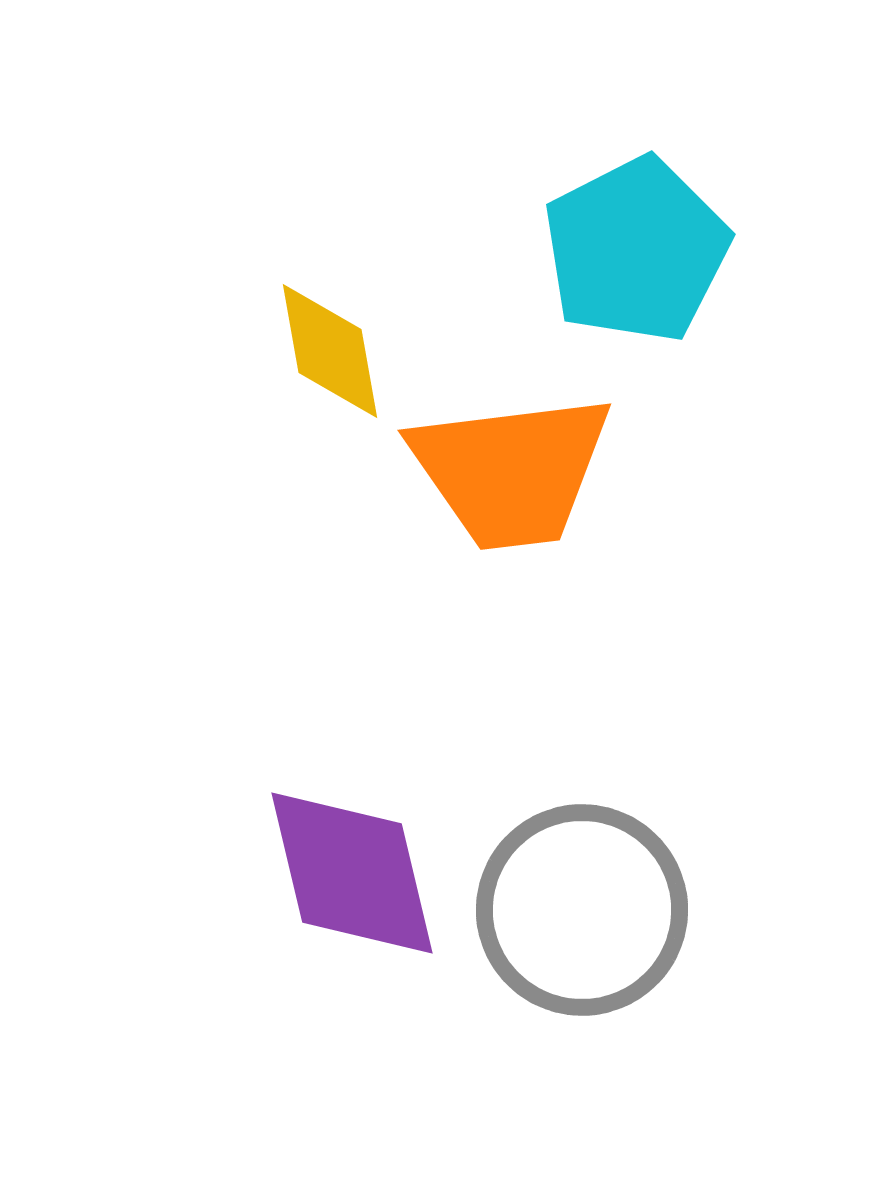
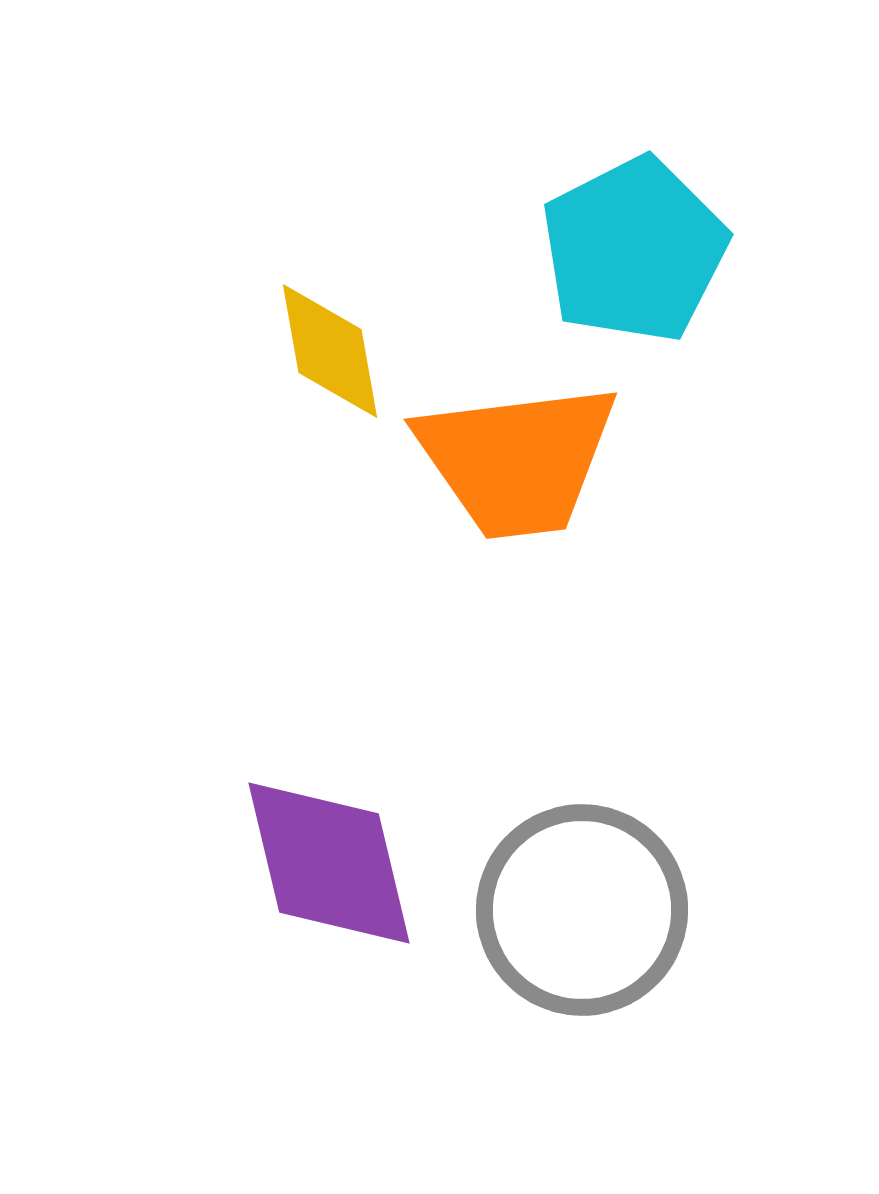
cyan pentagon: moved 2 px left
orange trapezoid: moved 6 px right, 11 px up
purple diamond: moved 23 px left, 10 px up
